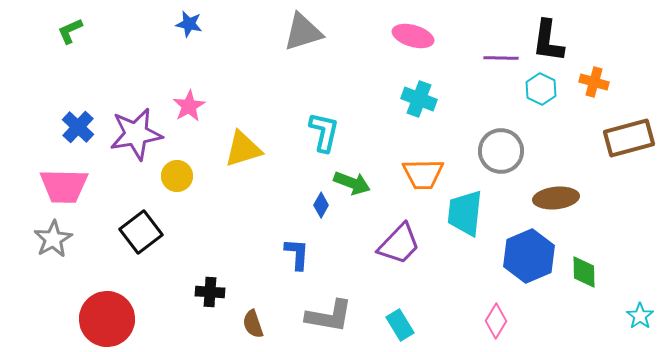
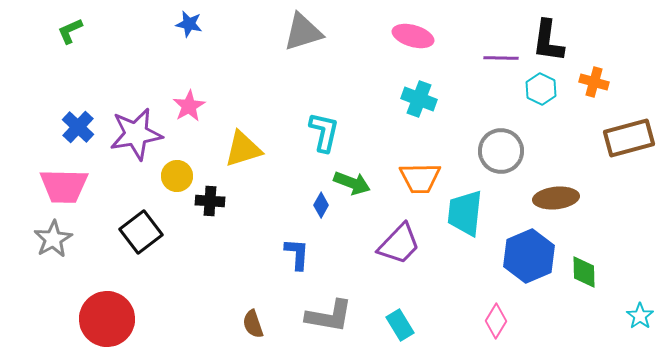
orange trapezoid: moved 3 px left, 4 px down
black cross: moved 91 px up
